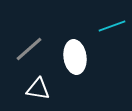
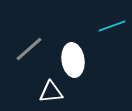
white ellipse: moved 2 px left, 3 px down
white triangle: moved 13 px right, 3 px down; rotated 15 degrees counterclockwise
